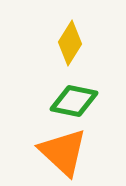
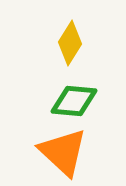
green diamond: rotated 6 degrees counterclockwise
